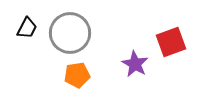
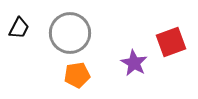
black trapezoid: moved 8 px left
purple star: moved 1 px left, 1 px up
